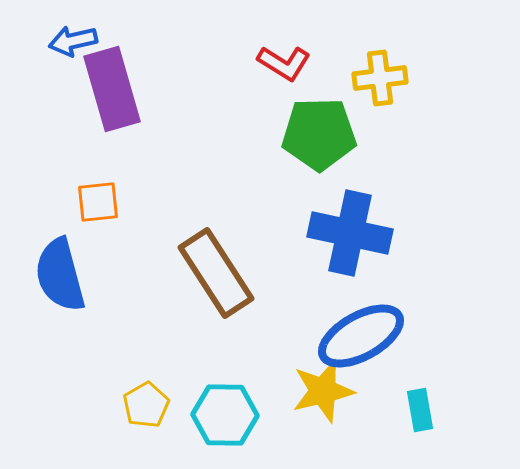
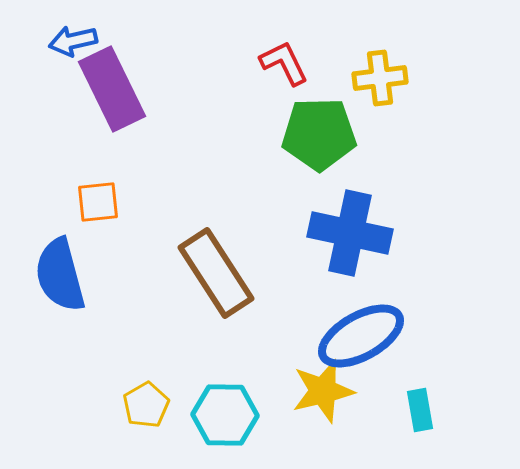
red L-shape: rotated 148 degrees counterclockwise
purple rectangle: rotated 10 degrees counterclockwise
